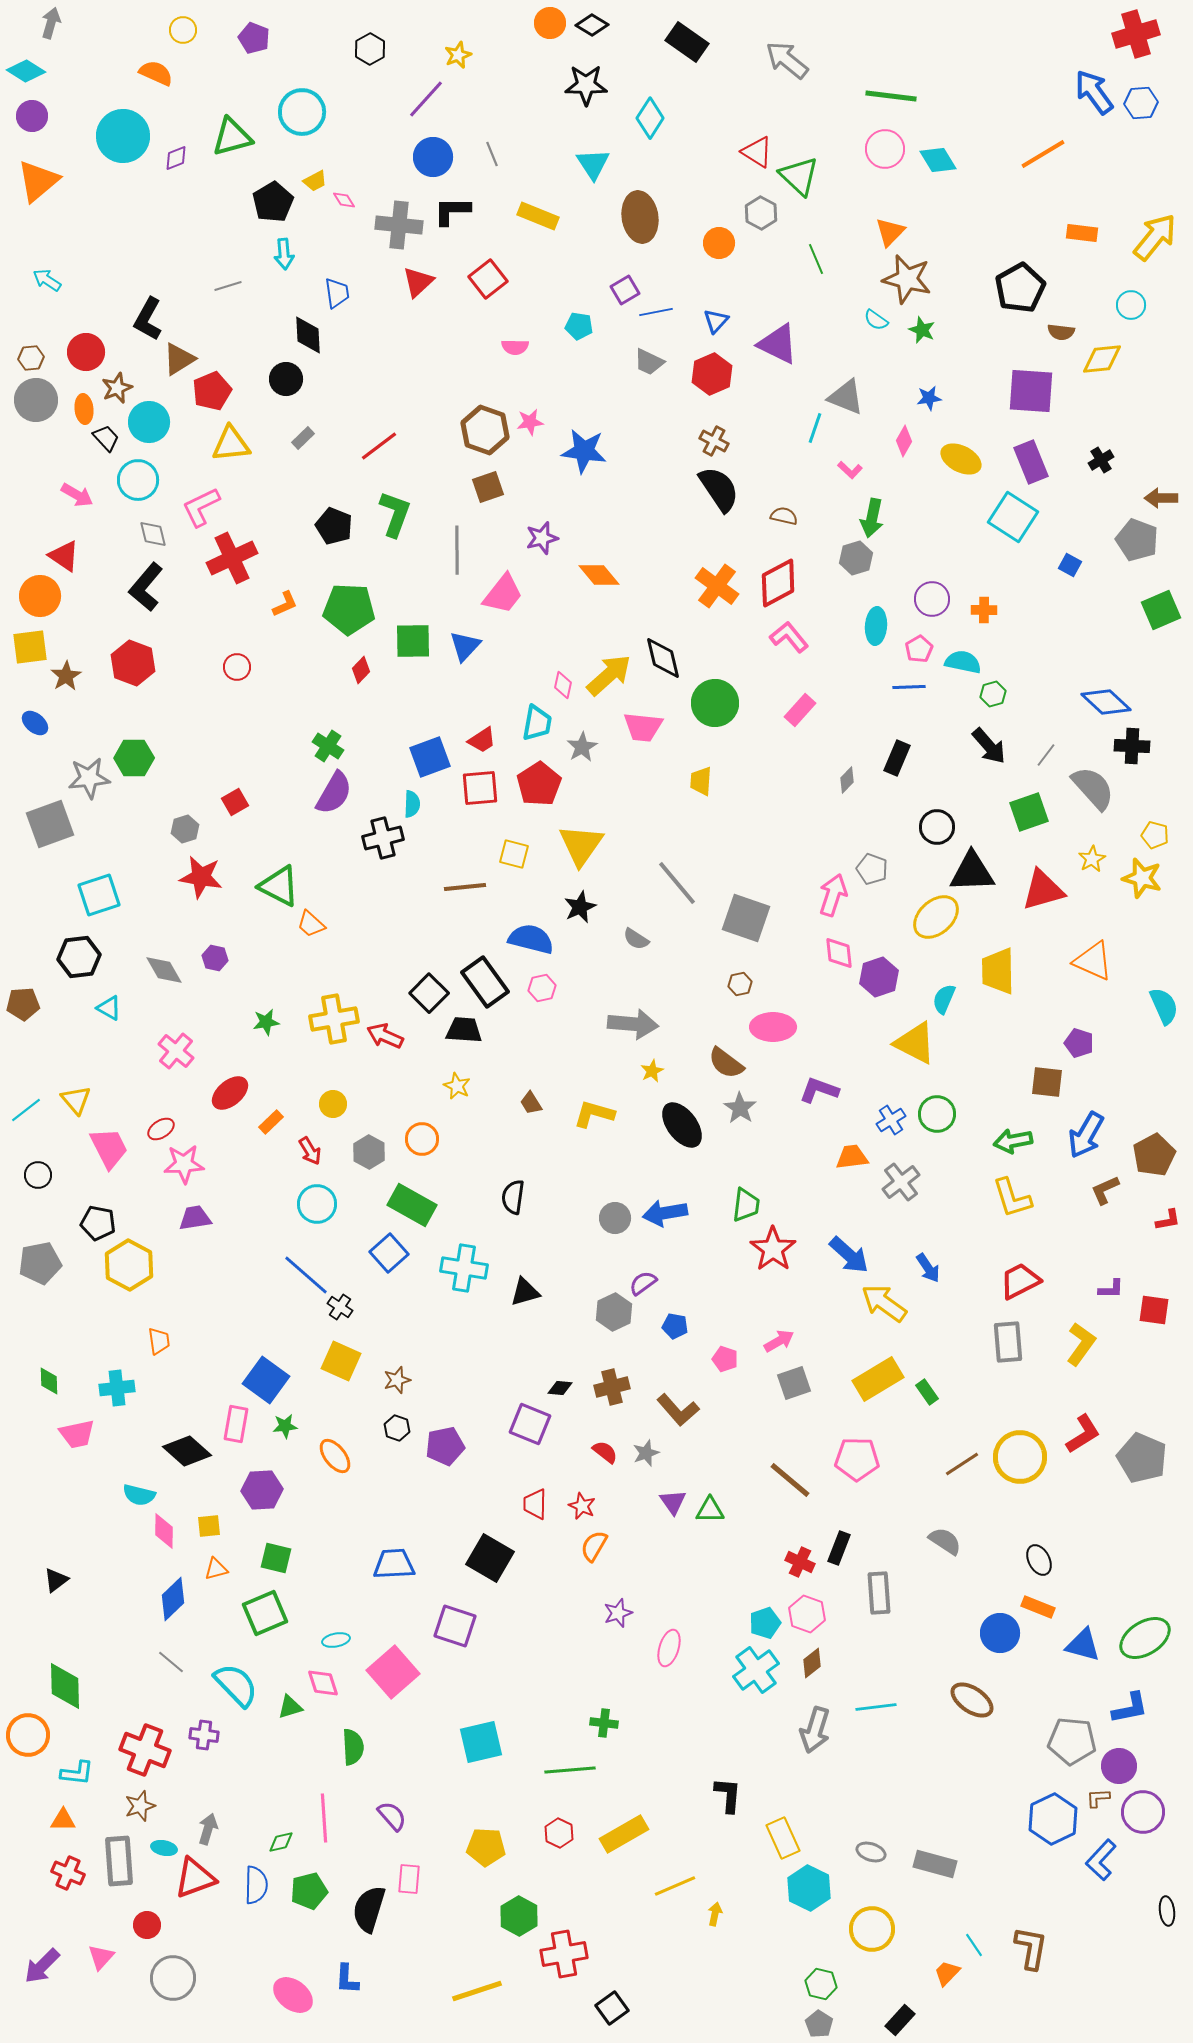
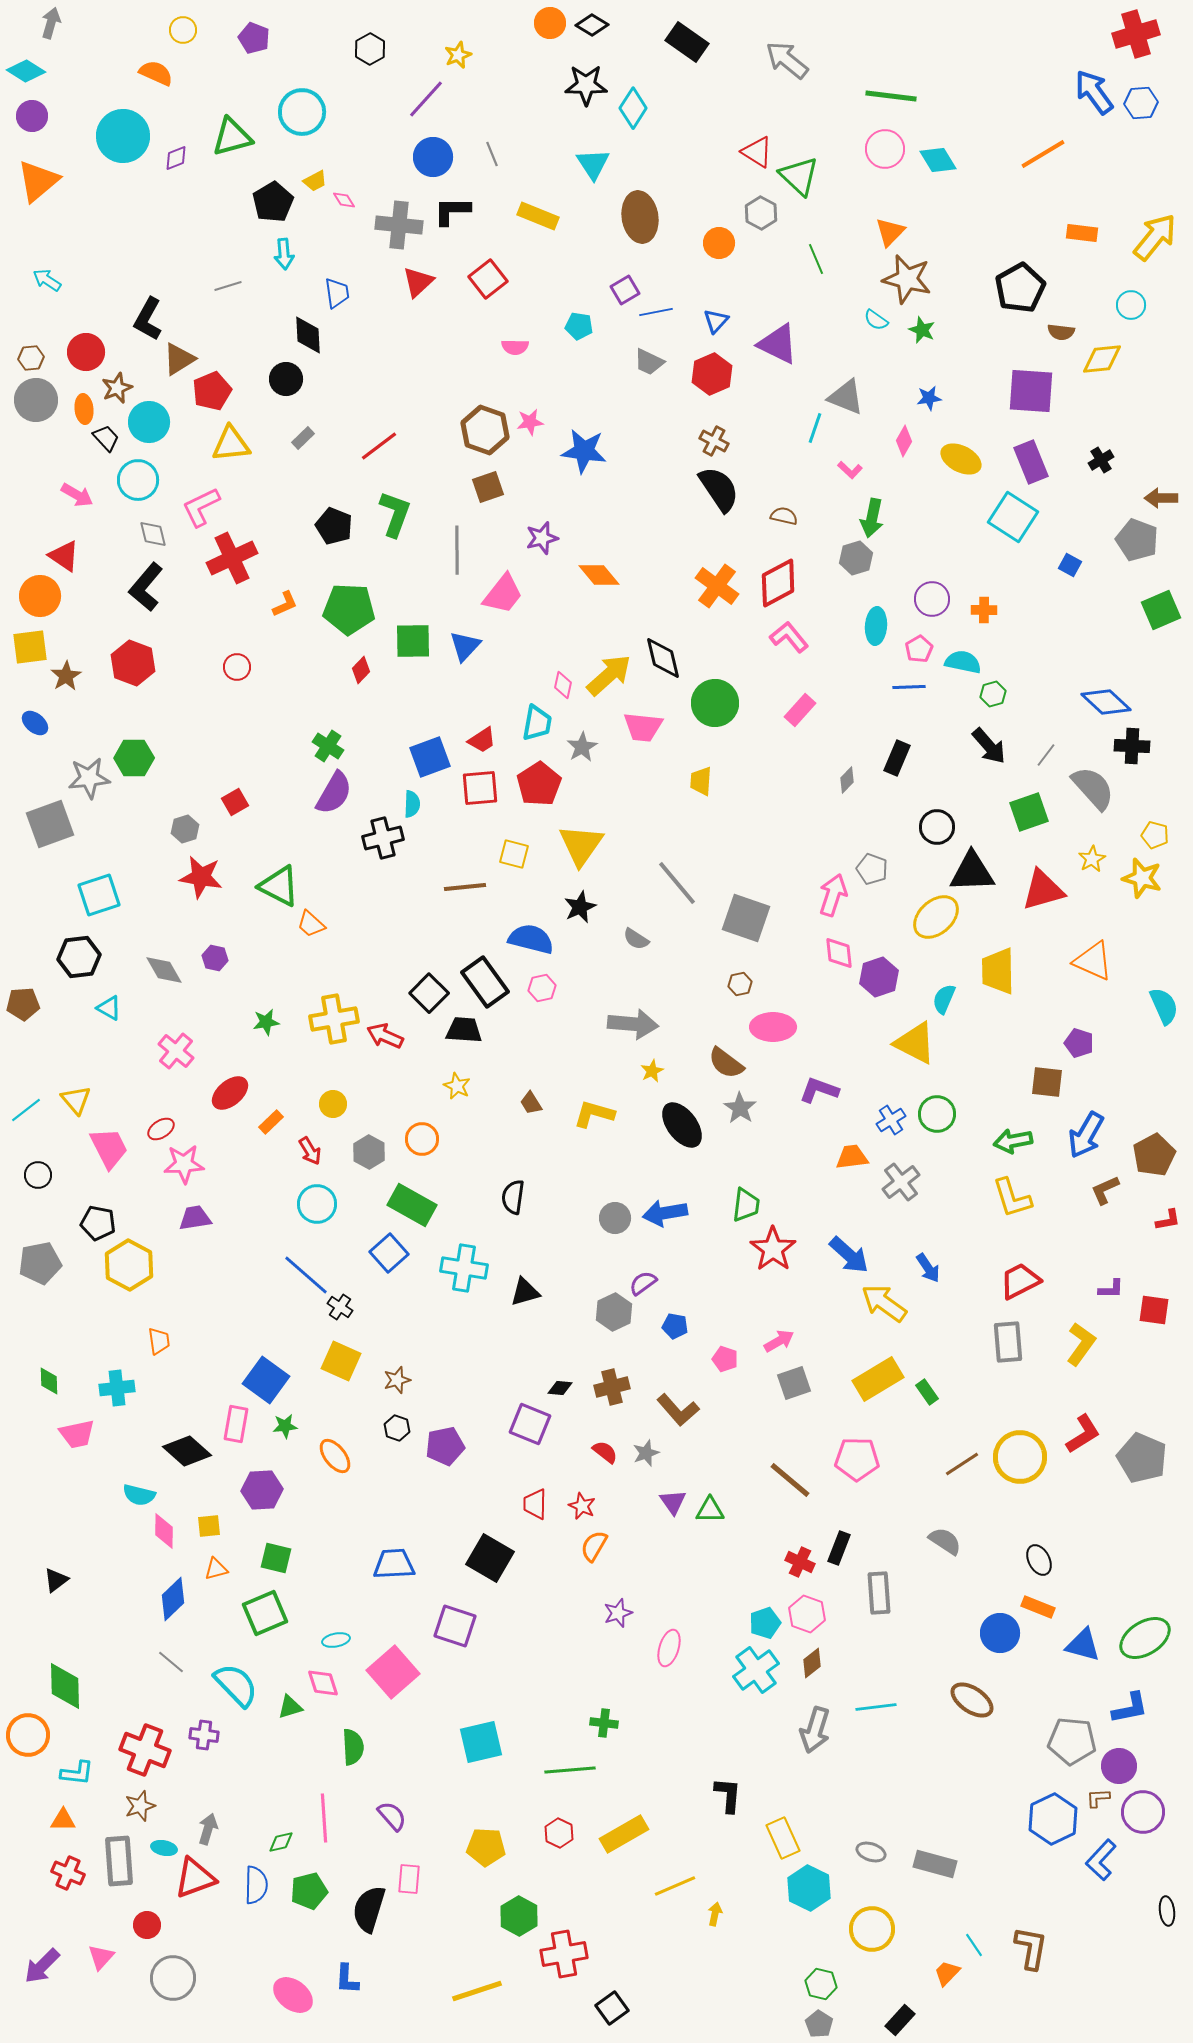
cyan diamond at (650, 118): moved 17 px left, 10 px up
